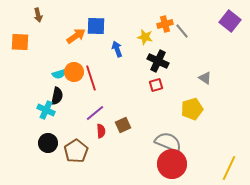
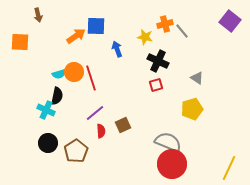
gray triangle: moved 8 px left
